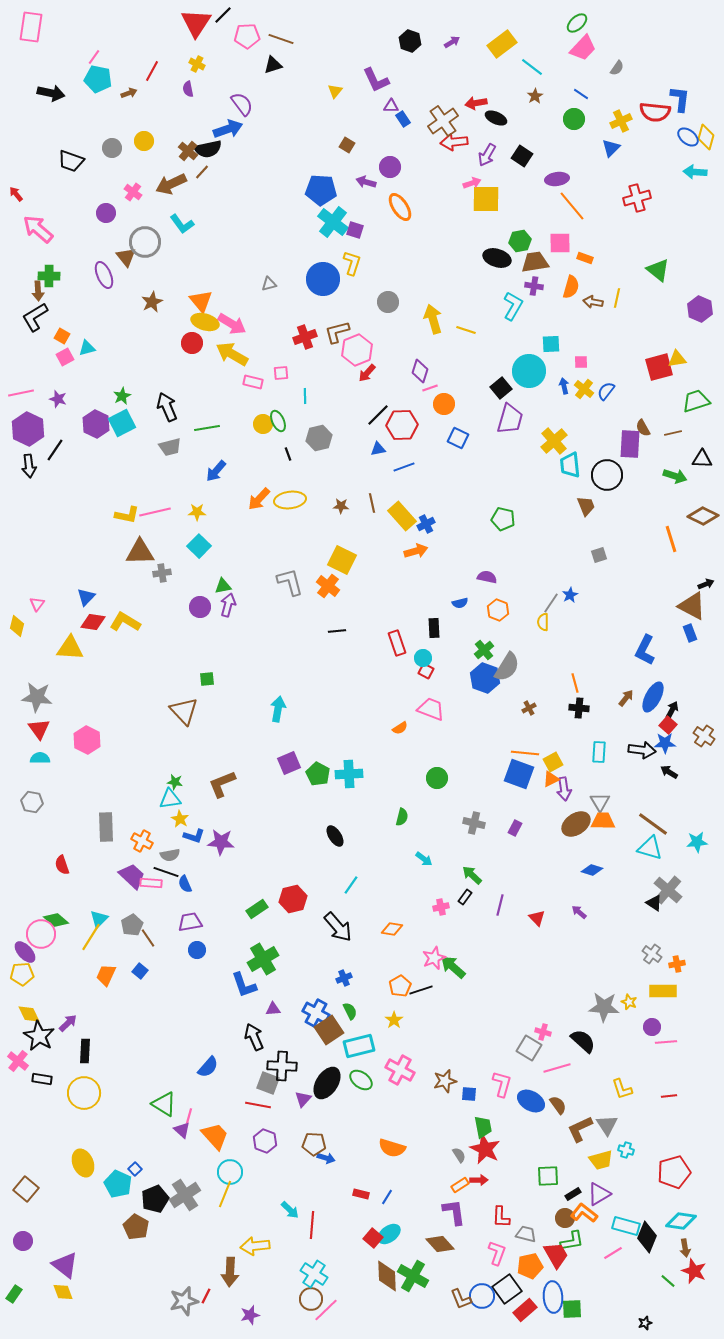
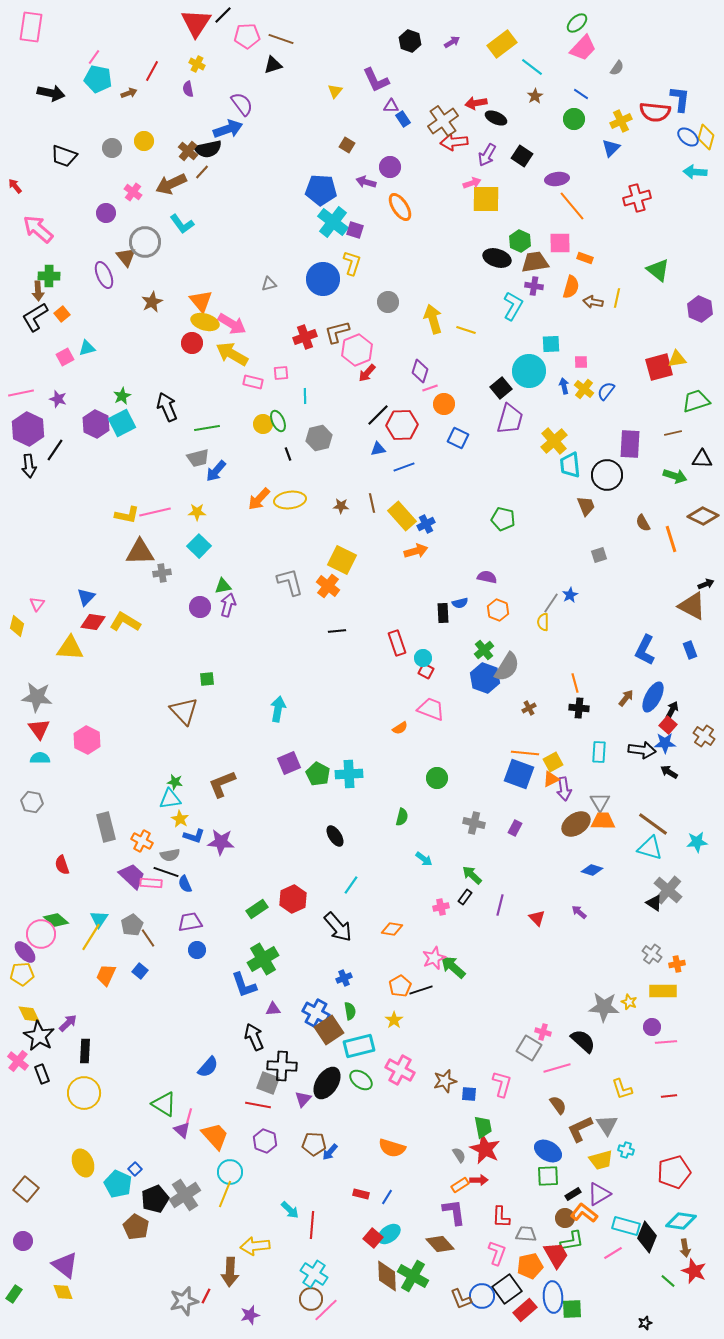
black trapezoid at (71, 161): moved 7 px left, 5 px up
red arrow at (16, 194): moved 1 px left, 8 px up
green hexagon at (520, 241): rotated 25 degrees counterclockwise
orange square at (62, 336): moved 22 px up; rotated 21 degrees clockwise
brown semicircle at (643, 428): moved 95 px down
gray trapezoid at (170, 447): moved 28 px right, 11 px down
black rectangle at (434, 628): moved 9 px right, 15 px up
blue rectangle at (690, 633): moved 17 px down
gray rectangle at (106, 827): rotated 12 degrees counterclockwise
red hexagon at (293, 899): rotated 12 degrees counterclockwise
cyan triangle at (99, 919): rotated 12 degrees counterclockwise
green semicircle at (350, 1011): rotated 18 degrees clockwise
black rectangle at (42, 1079): moved 5 px up; rotated 60 degrees clockwise
blue ellipse at (531, 1101): moved 17 px right, 50 px down
blue arrow at (326, 1158): moved 4 px right, 6 px up; rotated 114 degrees clockwise
gray trapezoid at (526, 1234): rotated 10 degrees counterclockwise
